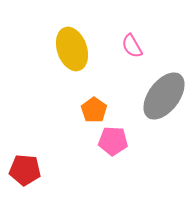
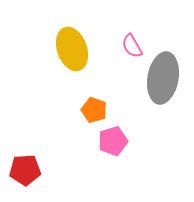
gray ellipse: moved 1 px left, 18 px up; rotated 27 degrees counterclockwise
orange pentagon: rotated 15 degrees counterclockwise
pink pentagon: rotated 20 degrees counterclockwise
red pentagon: rotated 8 degrees counterclockwise
